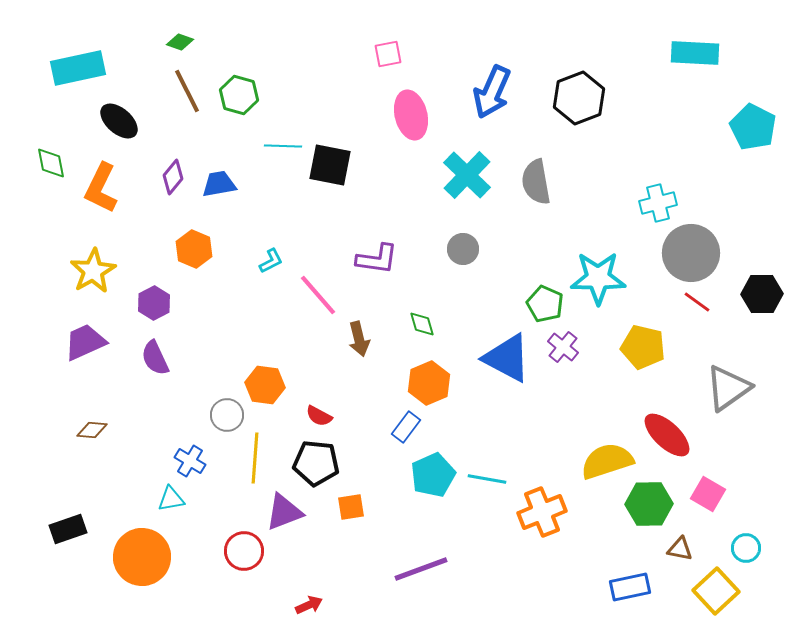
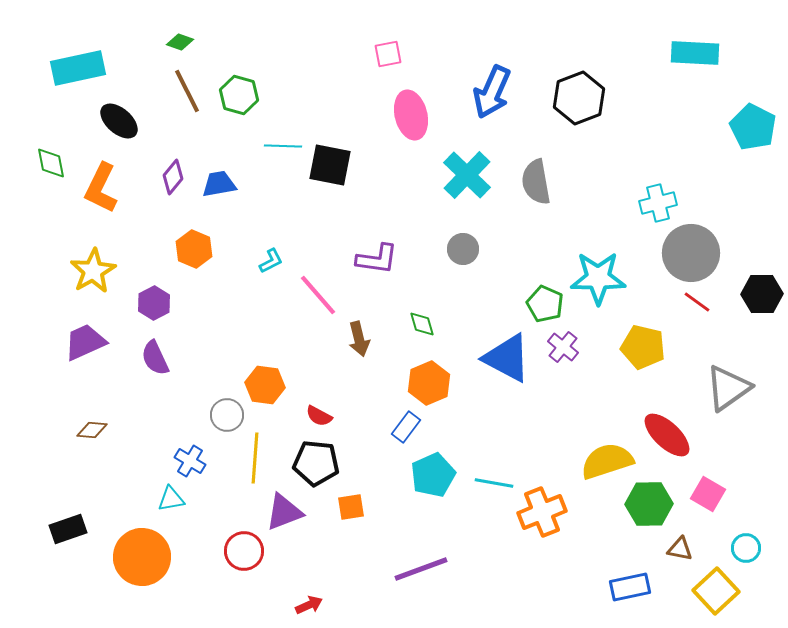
cyan line at (487, 479): moved 7 px right, 4 px down
